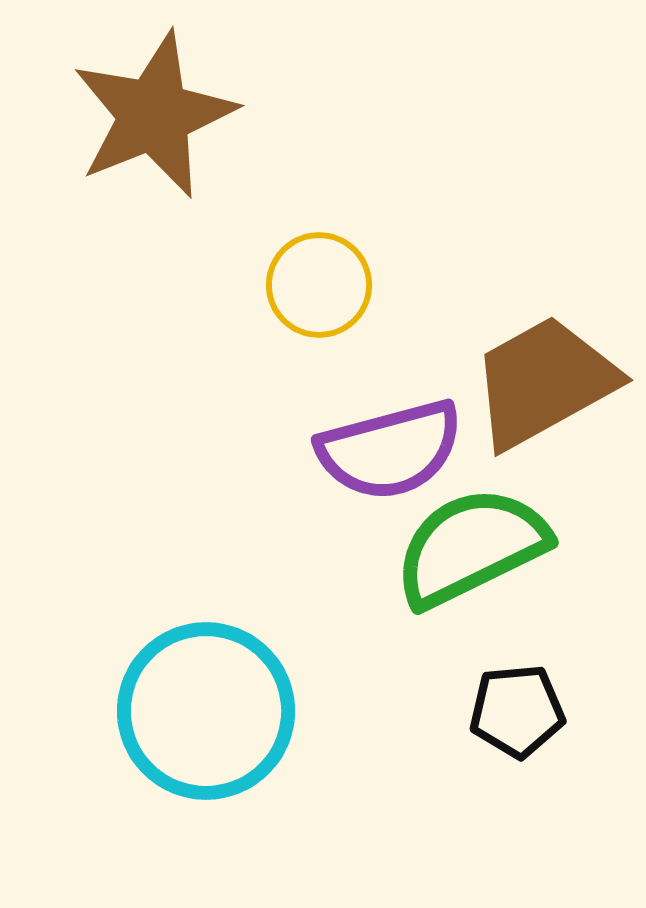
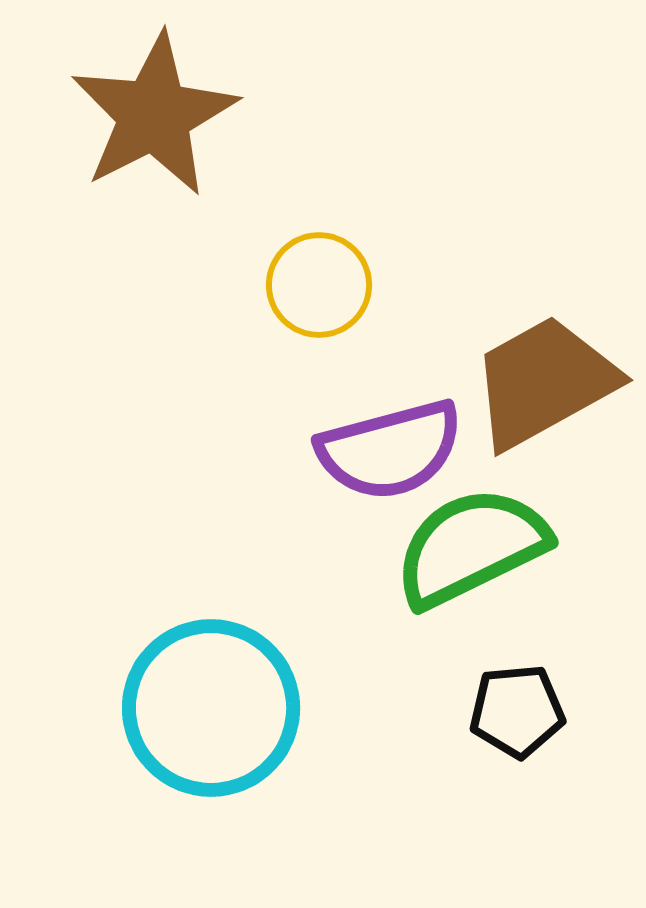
brown star: rotated 5 degrees counterclockwise
cyan circle: moved 5 px right, 3 px up
